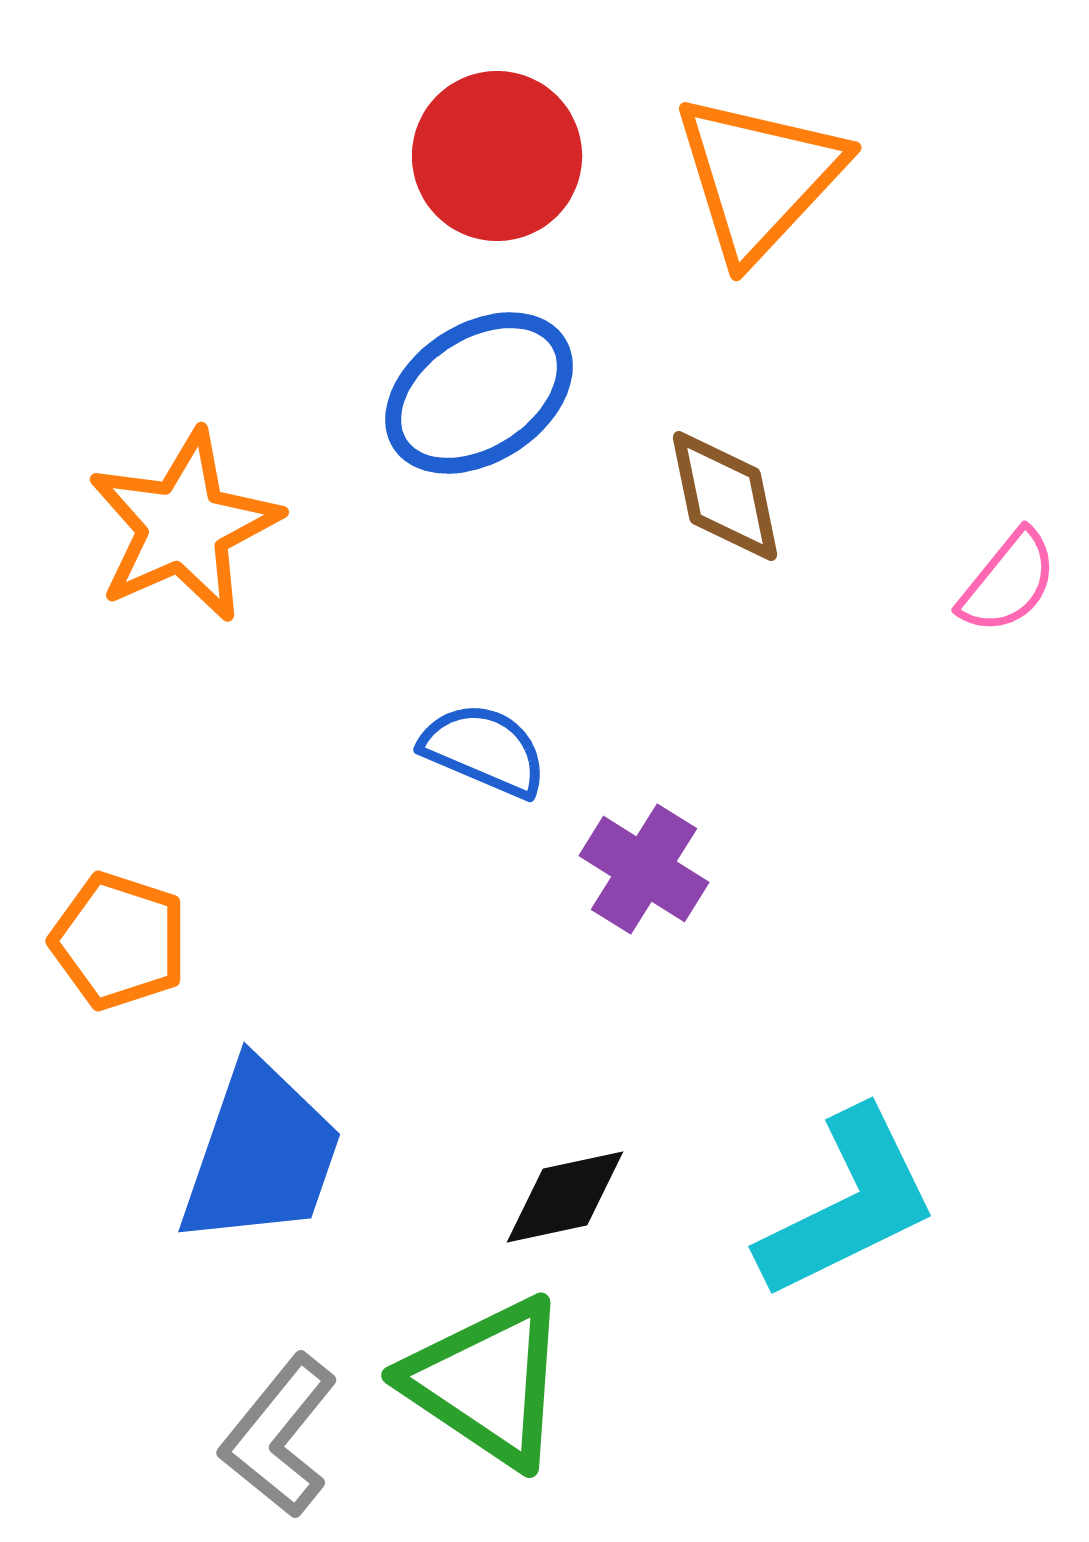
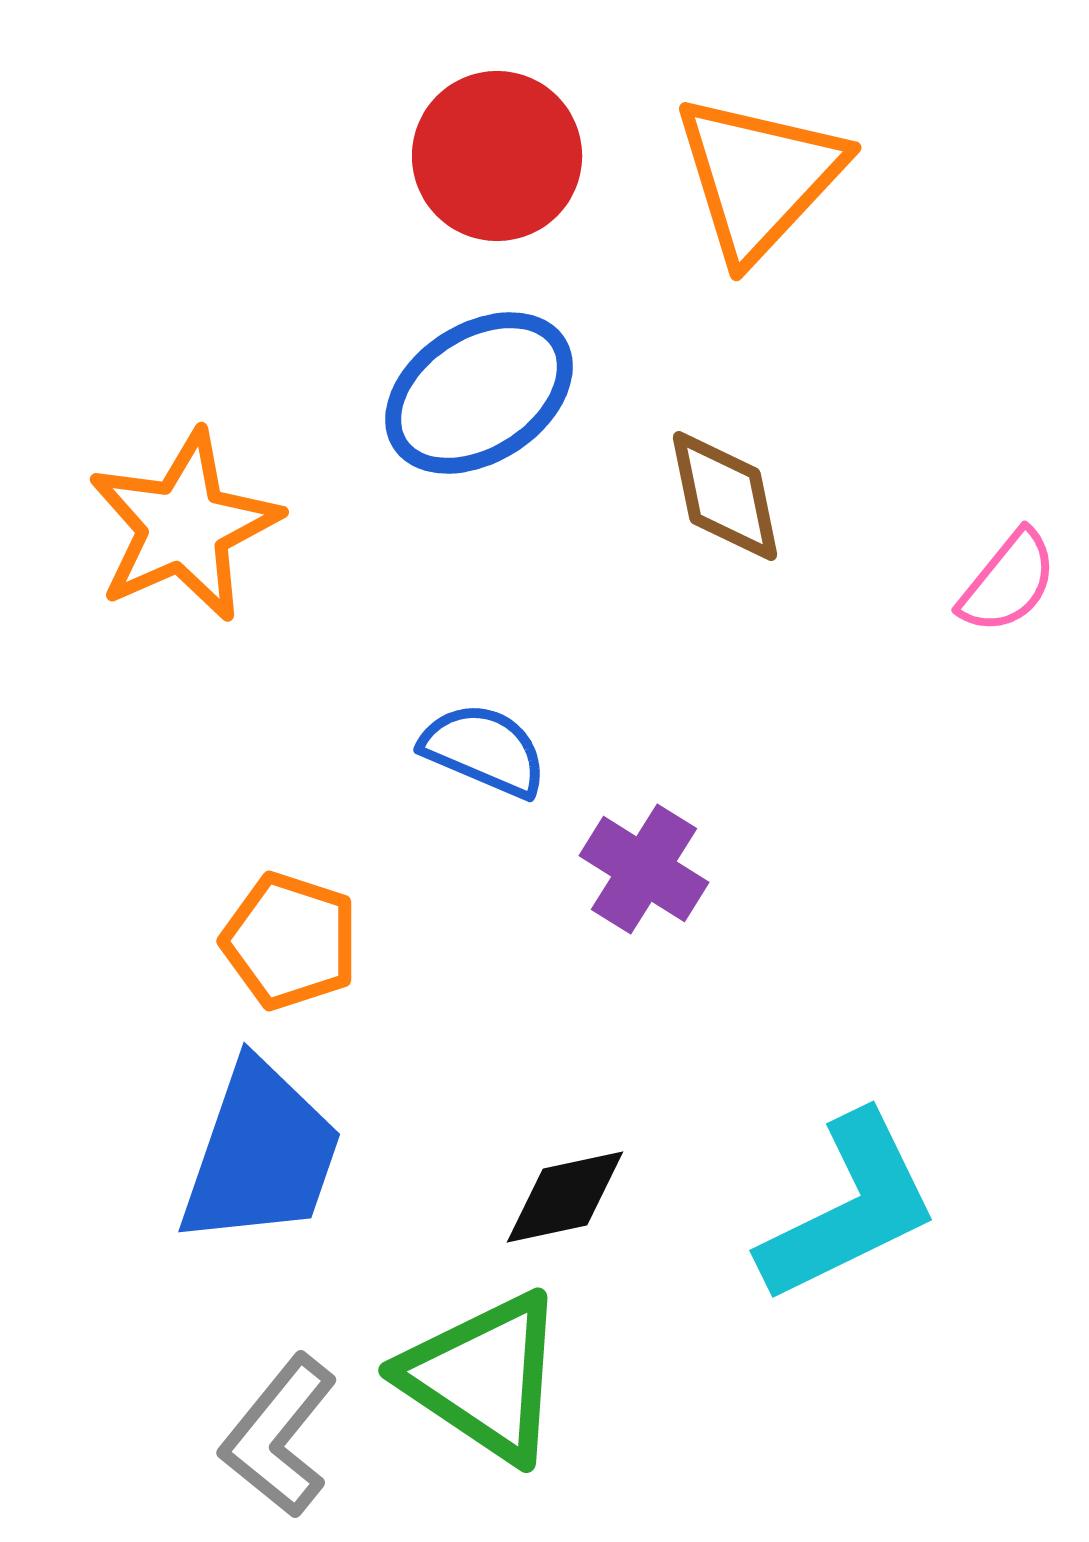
orange pentagon: moved 171 px right
cyan L-shape: moved 1 px right, 4 px down
green triangle: moved 3 px left, 5 px up
